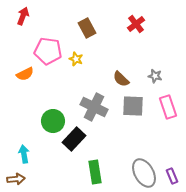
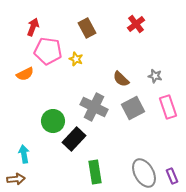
red arrow: moved 10 px right, 11 px down
gray square: moved 2 px down; rotated 30 degrees counterclockwise
